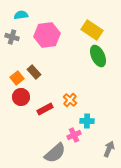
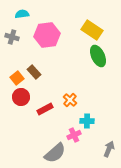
cyan semicircle: moved 1 px right, 1 px up
